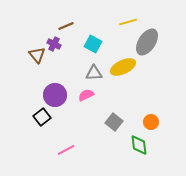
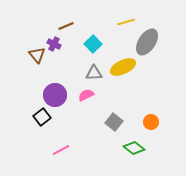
yellow line: moved 2 px left
cyan square: rotated 18 degrees clockwise
green diamond: moved 5 px left, 3 px down; rotated 45 degrees counterclockwise
pink line: moved 5 px left
